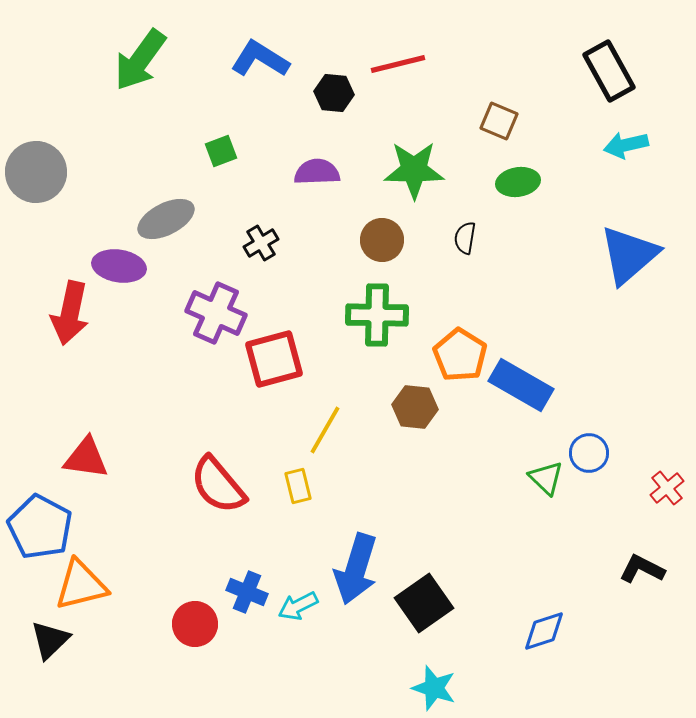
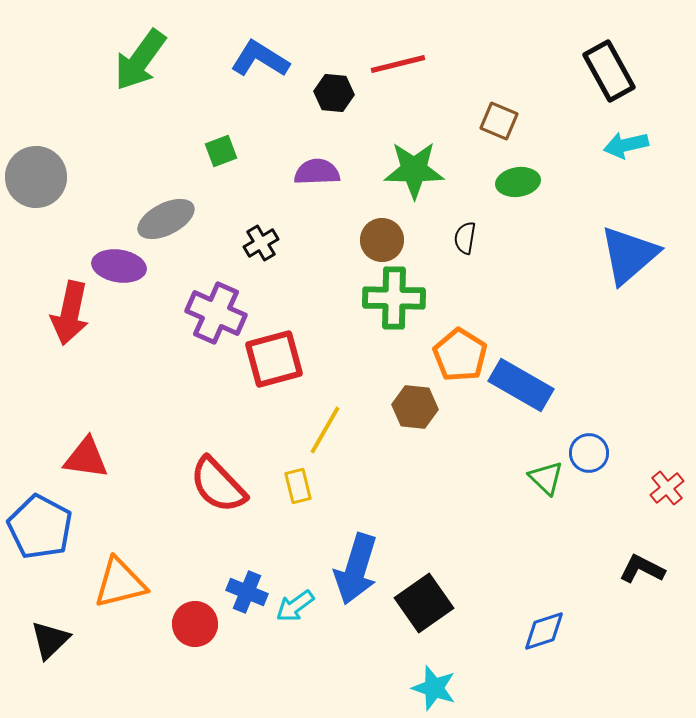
gray circle at (36, 172): moved 5 px down
green cross at (377, 315): moved 17 px right, 17 px up
red semicircle at (218, 485): rotated 4 degrees counterclockwise
orange triangle at (81, 585): moved 39 px right, 2 px up
cyan arrow at (298, 606): moved 3 px left; rotated 9 degrees counterclockwise
